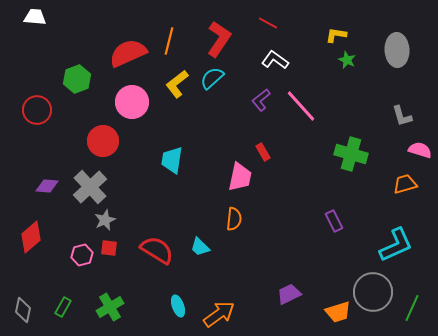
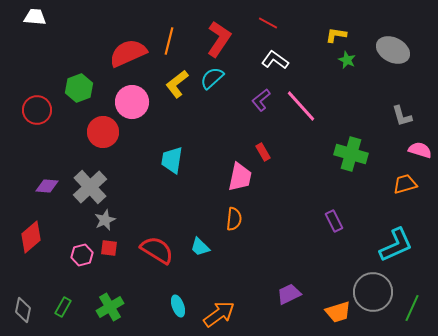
gray ellipse at (397, 50): moved 4 px left; rotated 60 degrees counterclockwise
green hexagon at (77, 79): moved 2 px right, 9 px down
red circle at (103, 141): moved 9 px up
